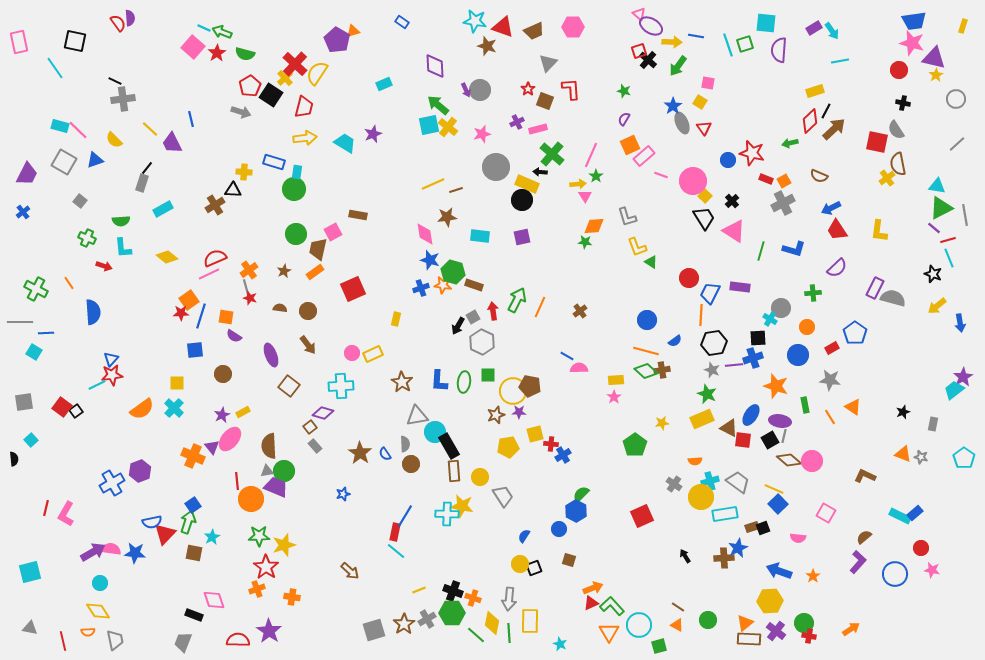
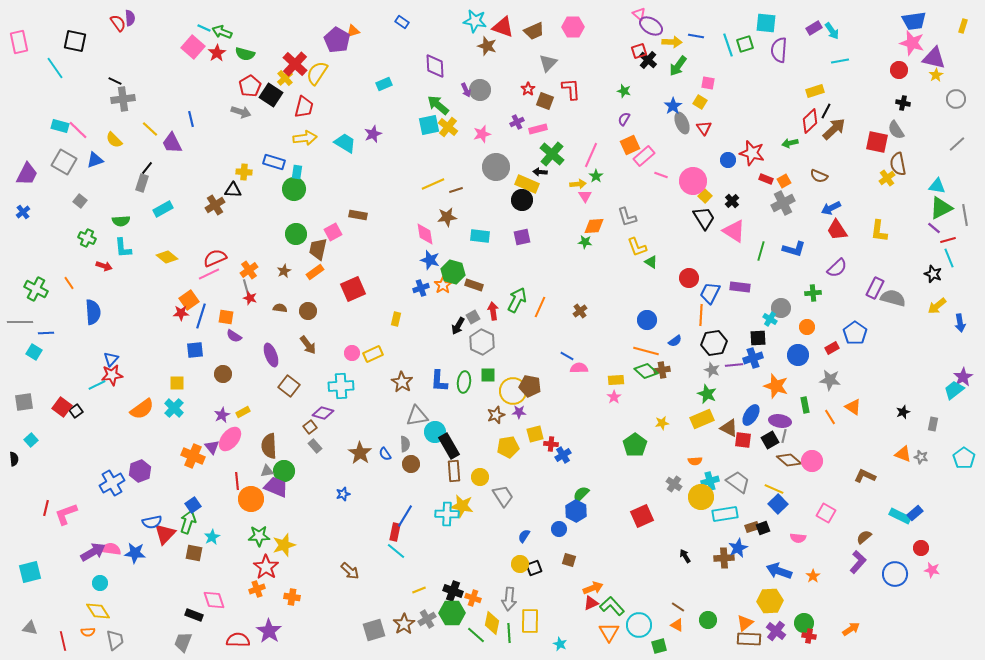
orange star at (443, 285): rotated 30 degrees clockwise
pink L-shape at (66, 514): rotated 40 degrees clockwise
